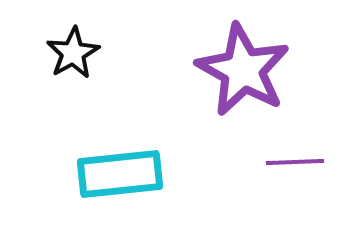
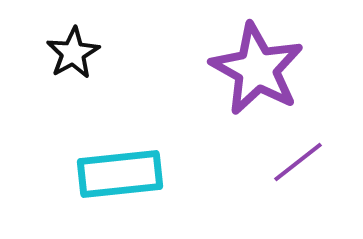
purple star: moved 14 px right, 1 px up
purple line: moved 3 px right; rotated 36 degrees counterclockwise
